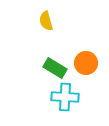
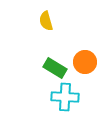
orange circle: moved 1 px left, 1 px up
